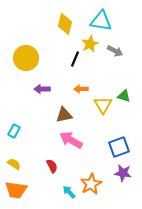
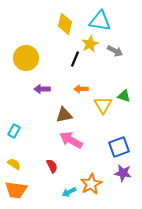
cyan triangle: moved 1 px left
cyan arrow: rotated 72 degrees counterclockwise
